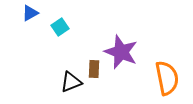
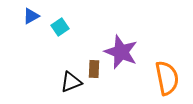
blue triangle: moved 1 px right, 3 px down
